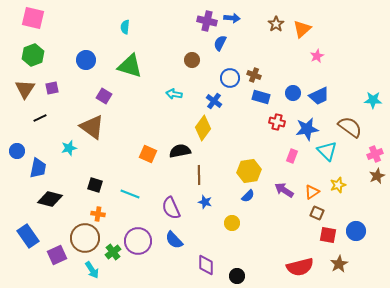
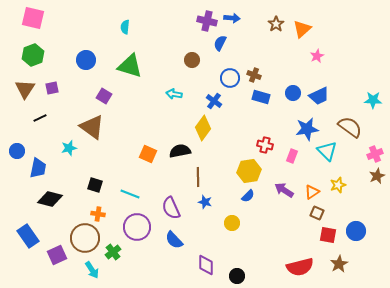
red cross at (277, 122): moved 12 px left, 23 px down
brown line at (199, 175): moved 1 px left, 2 px down
purple circle at (138, 241): moved 1 px left, 14 px up
